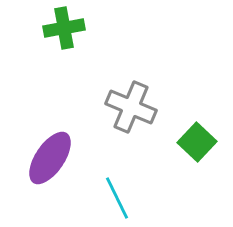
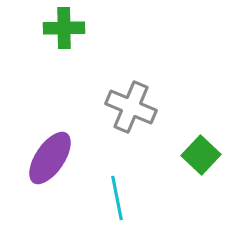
green cross: rotated 9 degrees clockwise
green square: moved 4 px right, 13 px down
cyan line: rotated 15 degrees clockwise
